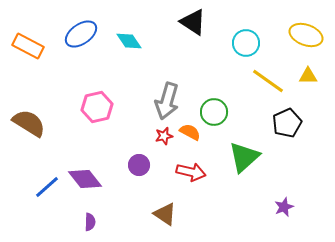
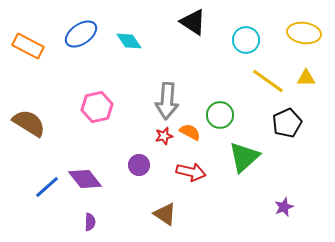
yellow ellipse: moved 2 px left, 2 px up; rotated 12 degrees counterclockwise
cyan circle: moved 3 px up
yellow triangle: moved 2 px left, 2 px down
gray arrow: rotated 12 degrees counterclockwise
green circle: moved 6 px right, 3 px down
